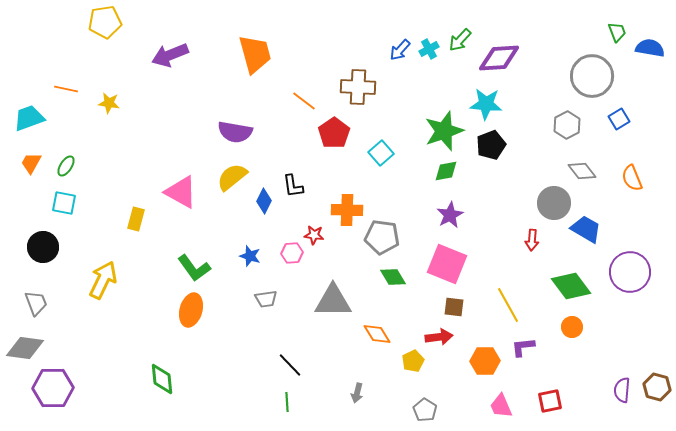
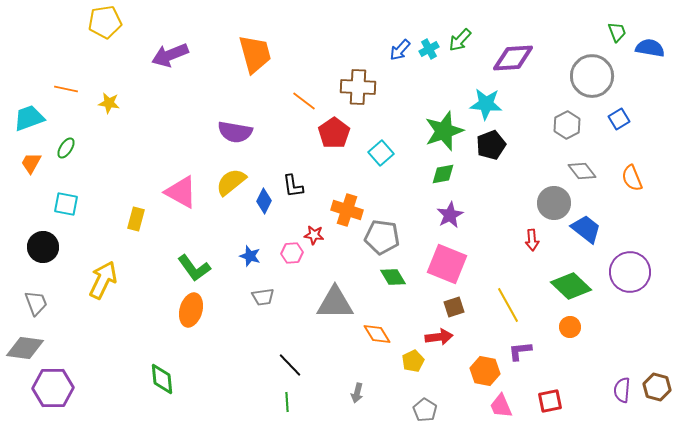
purple diamond at (499, 58): moved 14 px right
green ellipse at (66, 166): moved 18 px up
green diamond at (446, 171): moved 3 px left, 3 px down
yellow semicircle at (232, 177): moved 1 px left, 5 px down
cyan square at (64, 203): moved 2 px right, 1 px down
orange cross at (347, 210): rotated 16 degrees clockwise
blue trapezoid at (586, 229): rotated 8 degrees clockwise
red arrow at (532, 240): rotated 10 degrees counterclockwise
green diamond at (571, 286): rotated 9 degrees counterclockwise
gray trapezoid at (266, 299): moved 3 px left, 2 px up
gray triangle at (333, 301): moved 2 px right, 2 px down
brown square at (454, 307): rotated 25 degrees counterclockwise
orange circle at (572, 327): moved 2 px left
purple L-shape at (523, 347): moved 3 px left, 4 px down
orange hexagon at (485, 361): moved 10 px down; rotated 12 degrees clockwise
